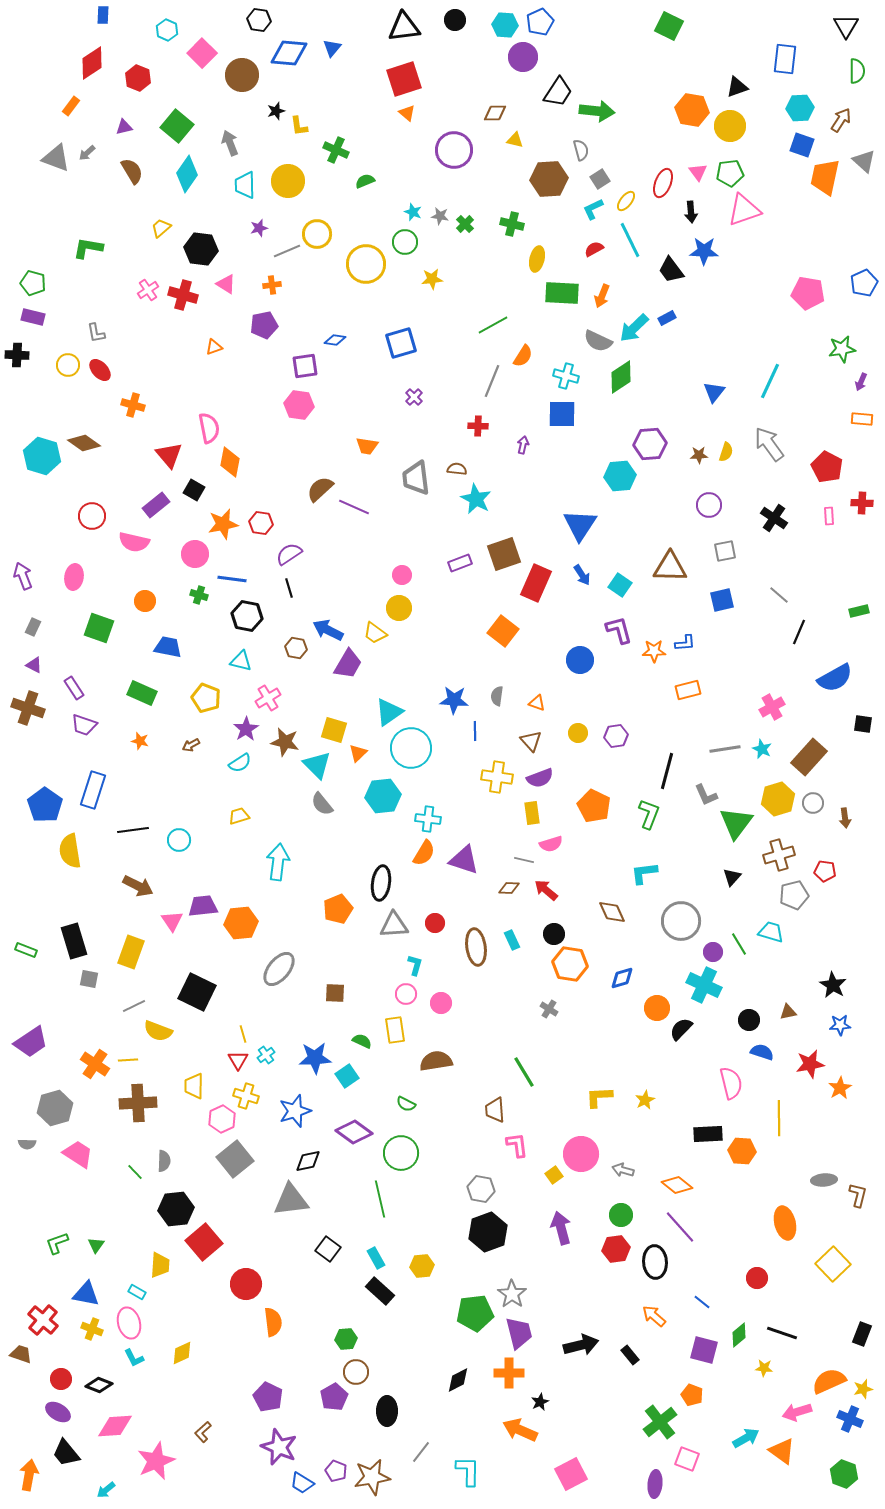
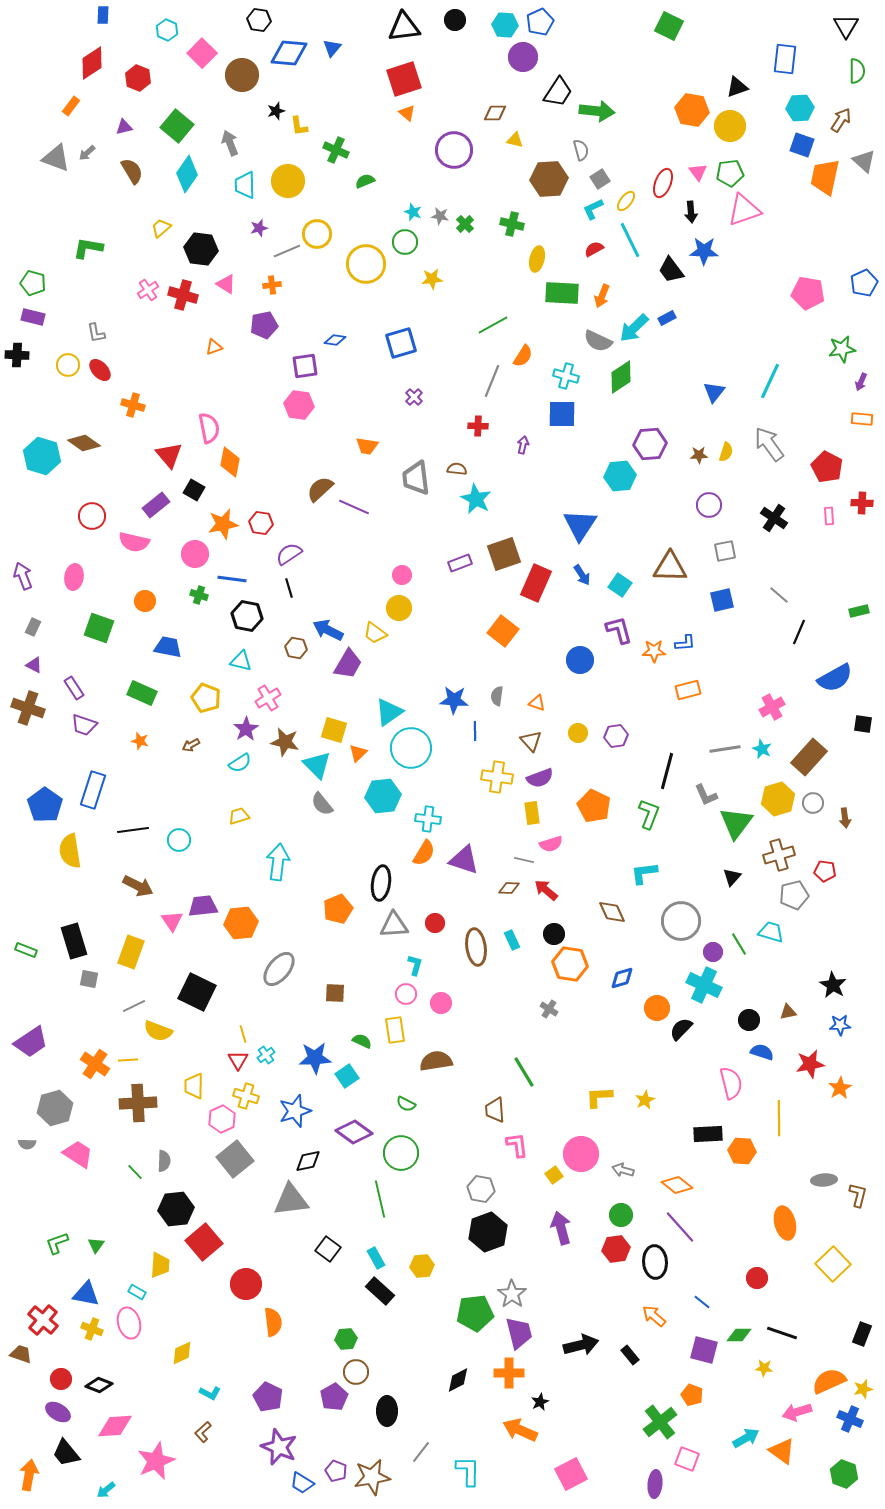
green diamond at (739, 1335): rotated 40 degrees clockwise
cyan L-shape at (134, 1358): moved 76 px right, 35 px down; rotated 35 degrees counterclockwise
